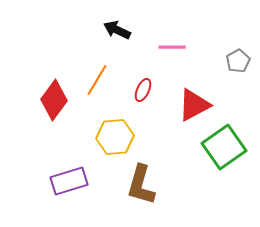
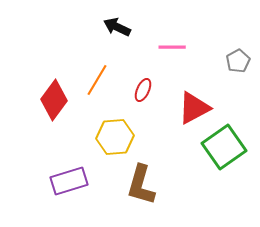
black arrow: moved 3 px up
red triangle: moved 3 px down
